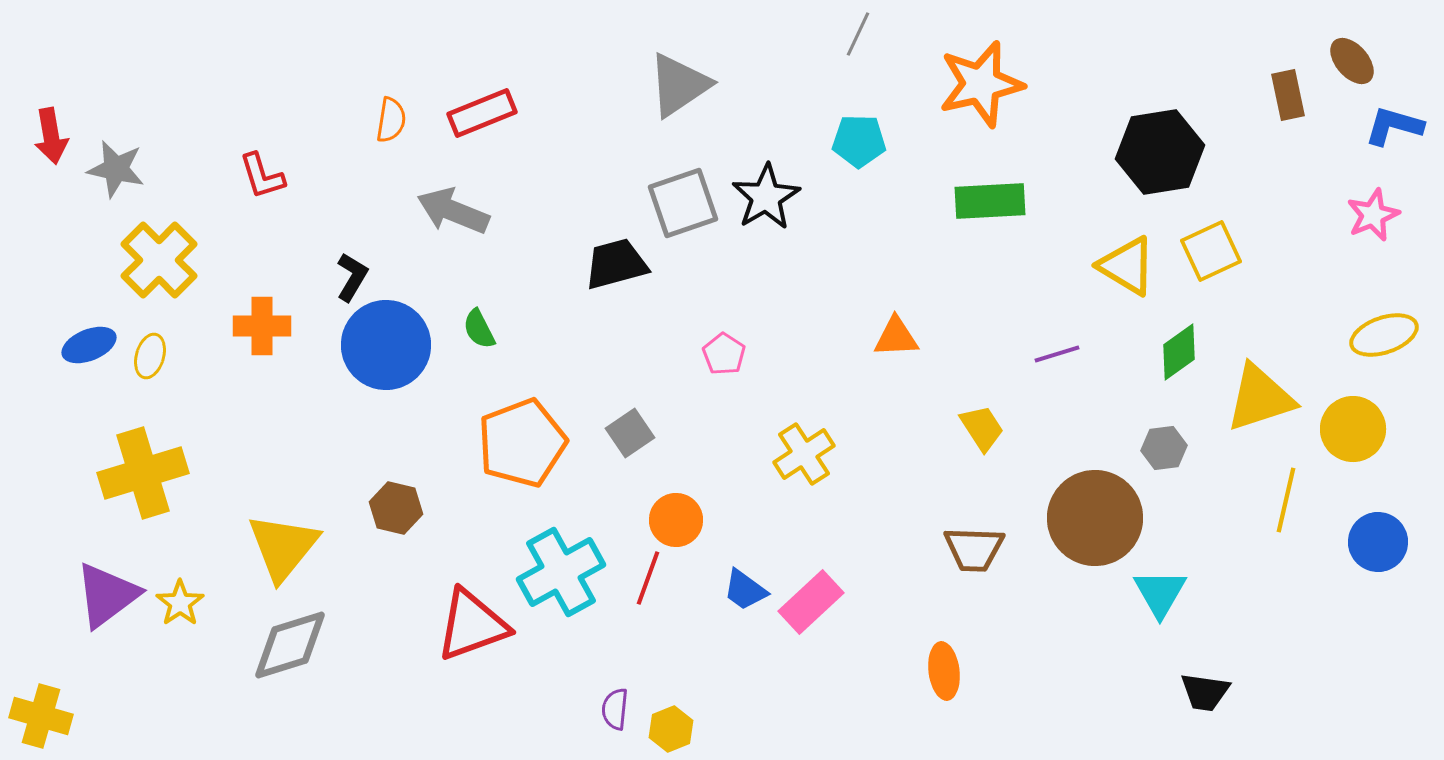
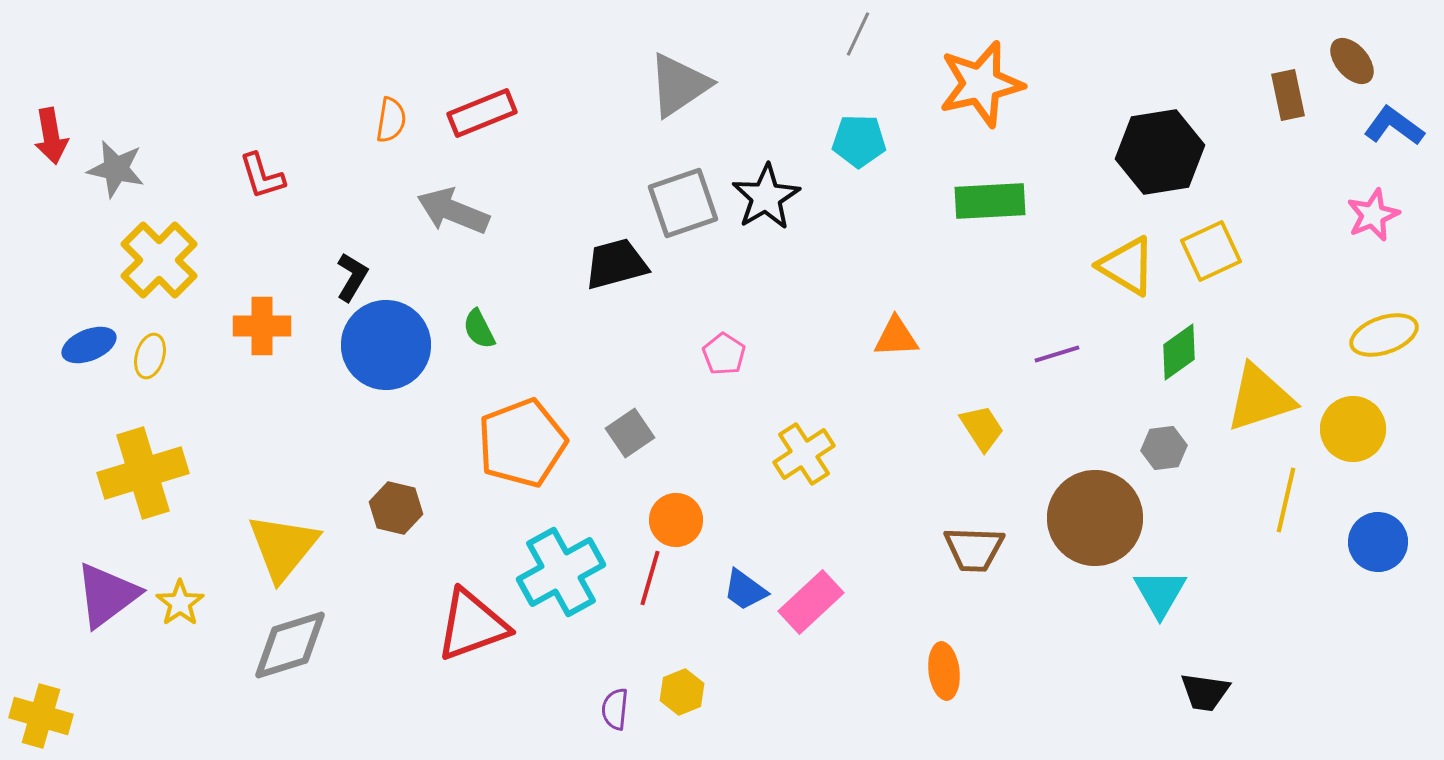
blue L-shape at (1394, 126): rotated 20 degrees clockwise
red line at (648, 578): moved 2 px right; rotated 4 degrees counterclockwise
yellow hexagon at (671, 729): moved 11 px right, 37 px up
